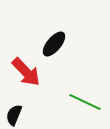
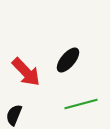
black ellipse: moved 14 px right, 16 px down
green line: moved 4 px left, 2 px down; rotated 40 degrees counterclockwise
